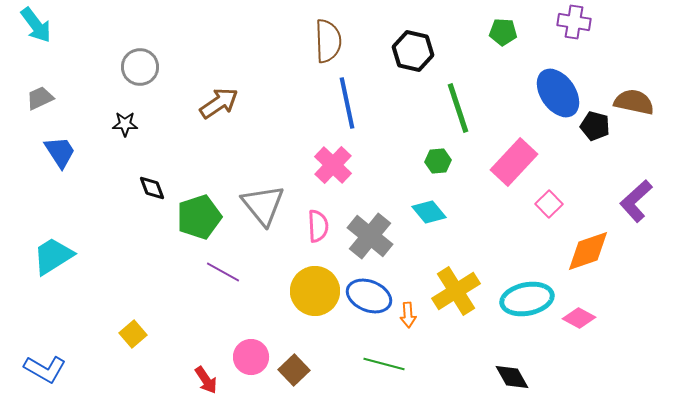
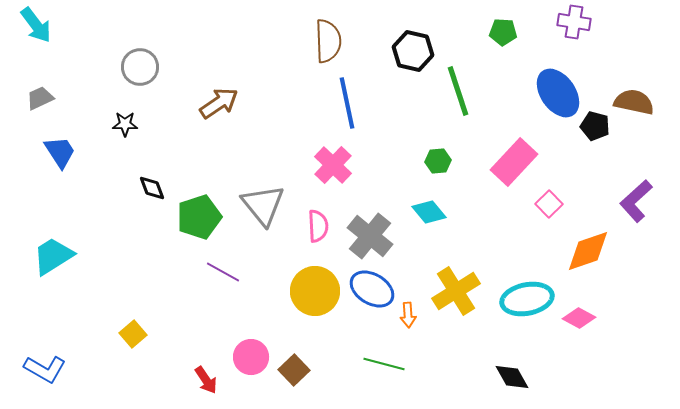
green line at (458, 108): moved 17 px up
blue ellipse at (369, 296): moved 3 px right, 7 px up; rotated 9 degrees clockwise
